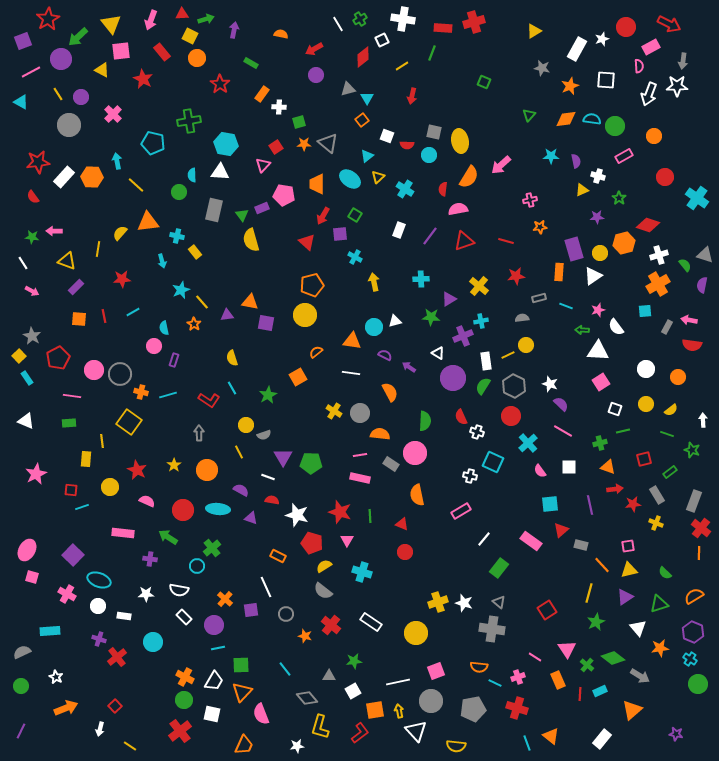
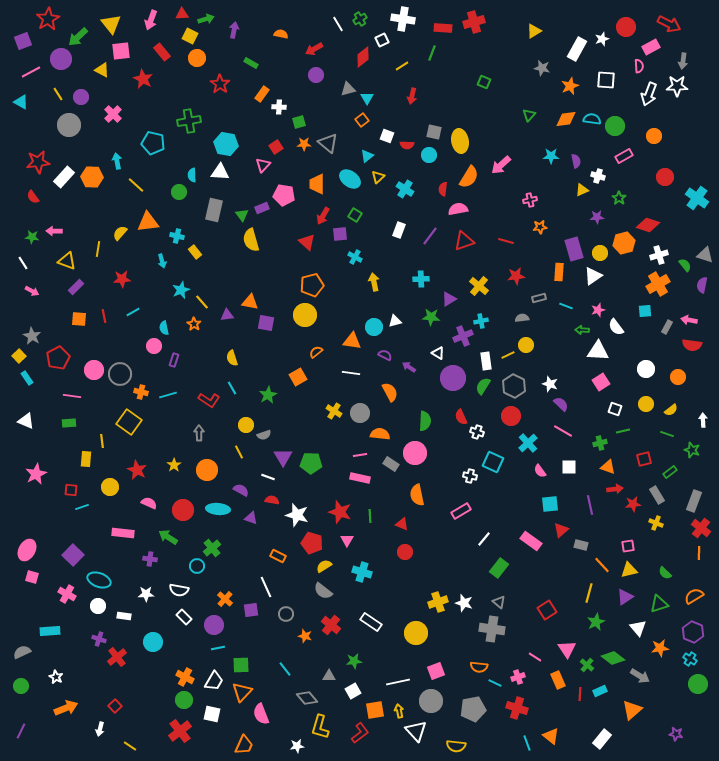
pink semicircle at (147, 501): moved 2 px right, 2 px down
